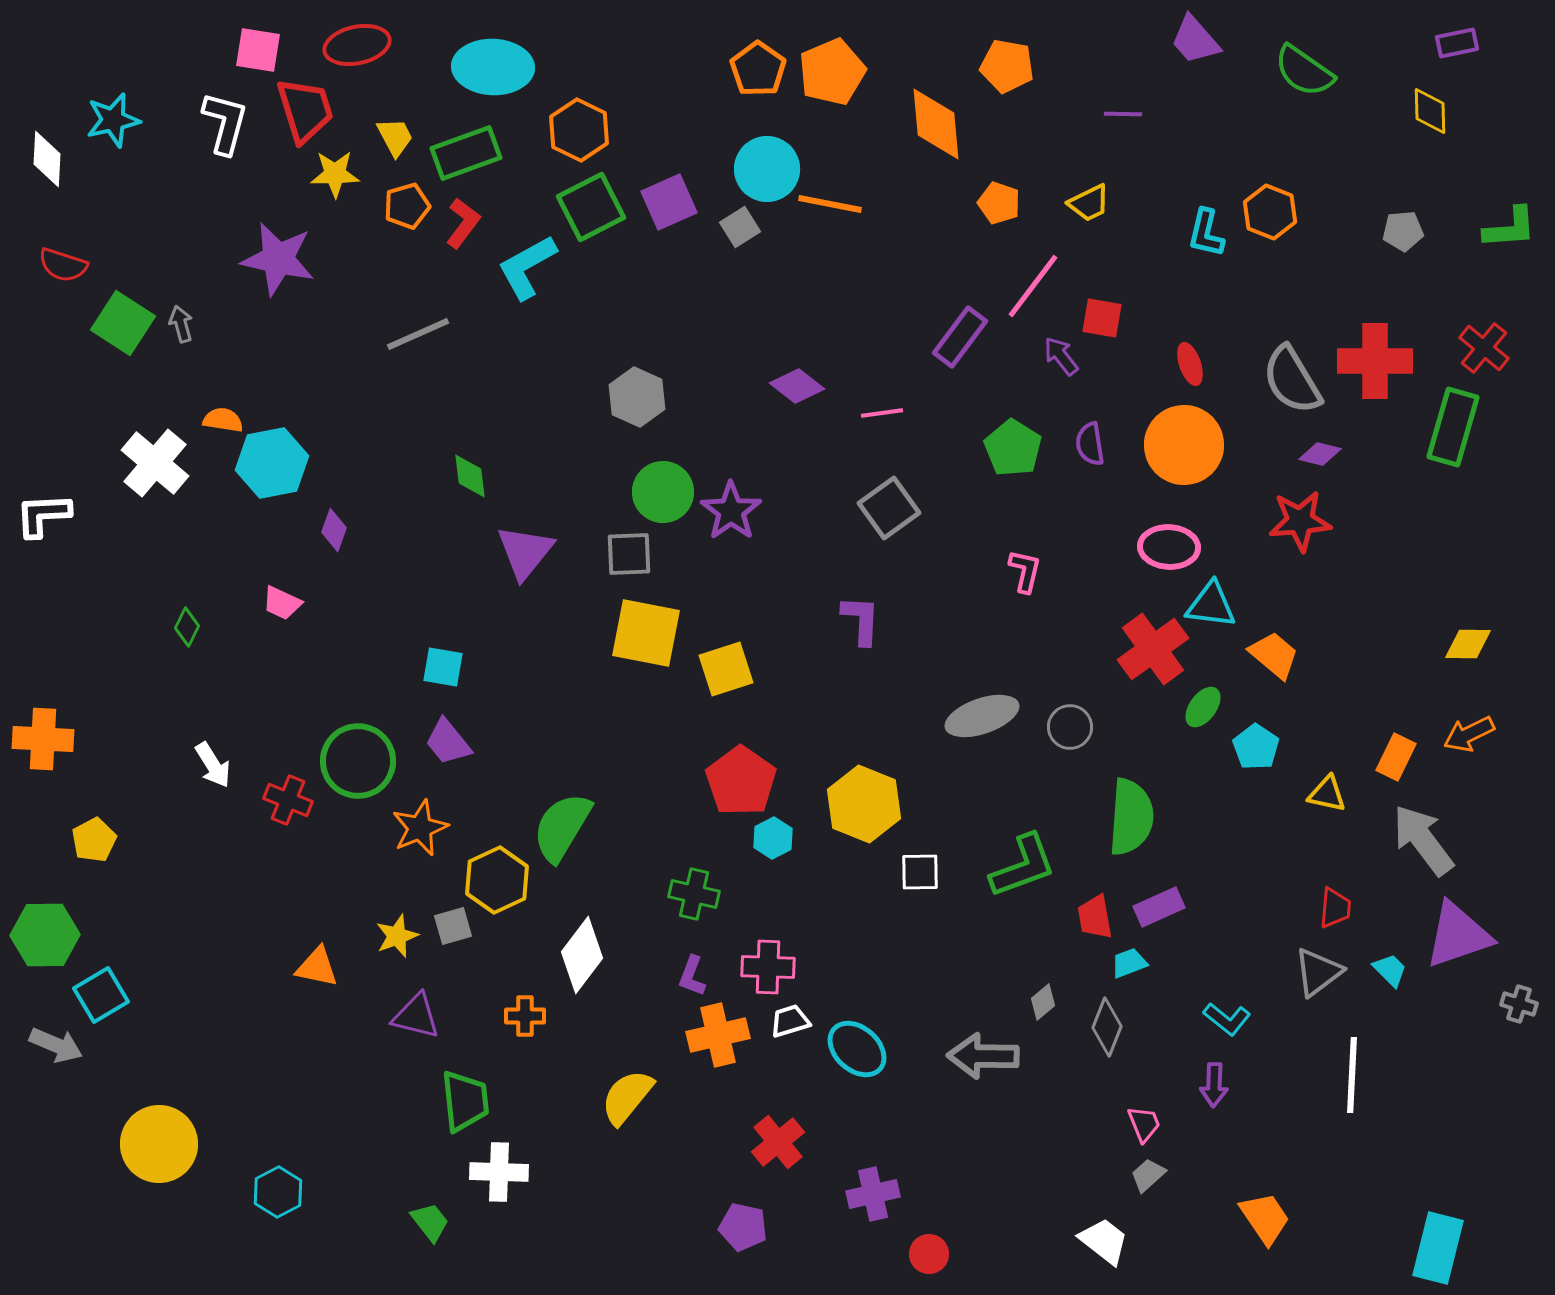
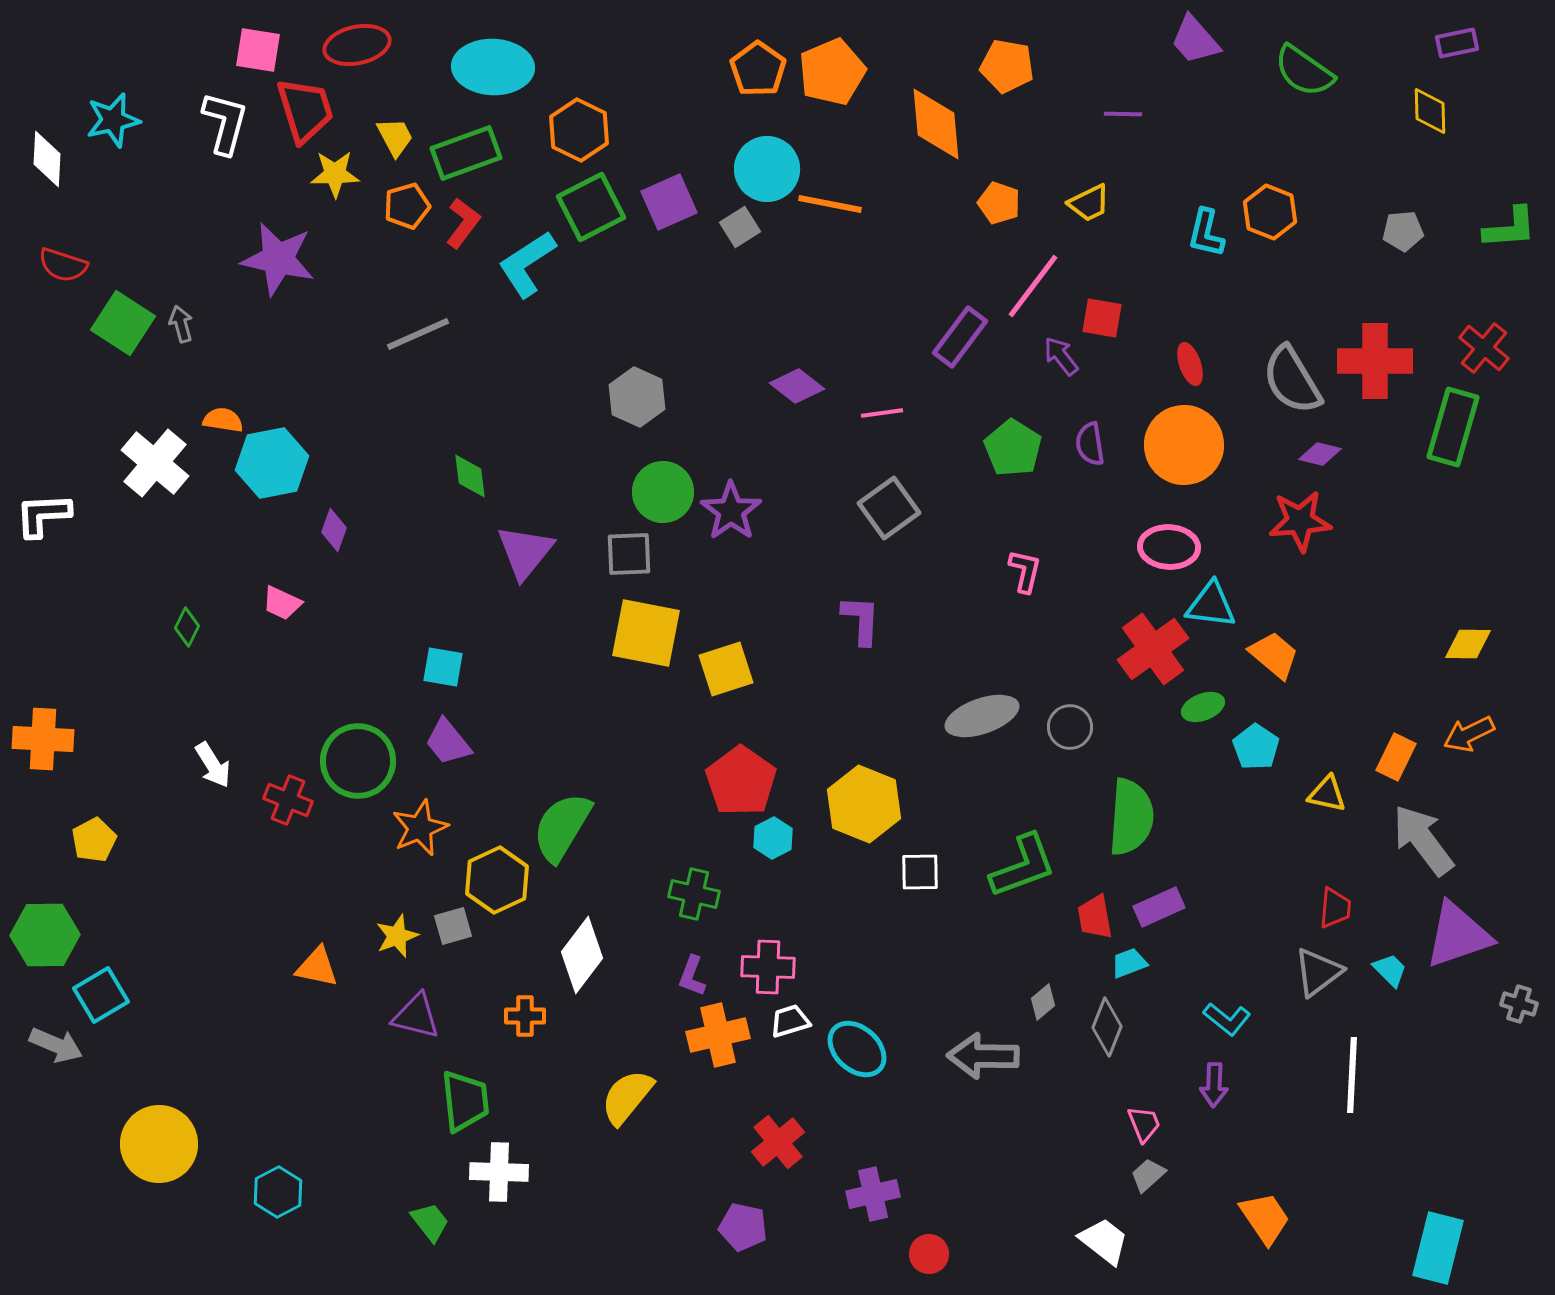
cyan L-shape at (527, 267): moved 3 px up; rotated 4 degrees counterclockwise
green ellipse at (1203, 707): rotated 33 degrees clockwise
